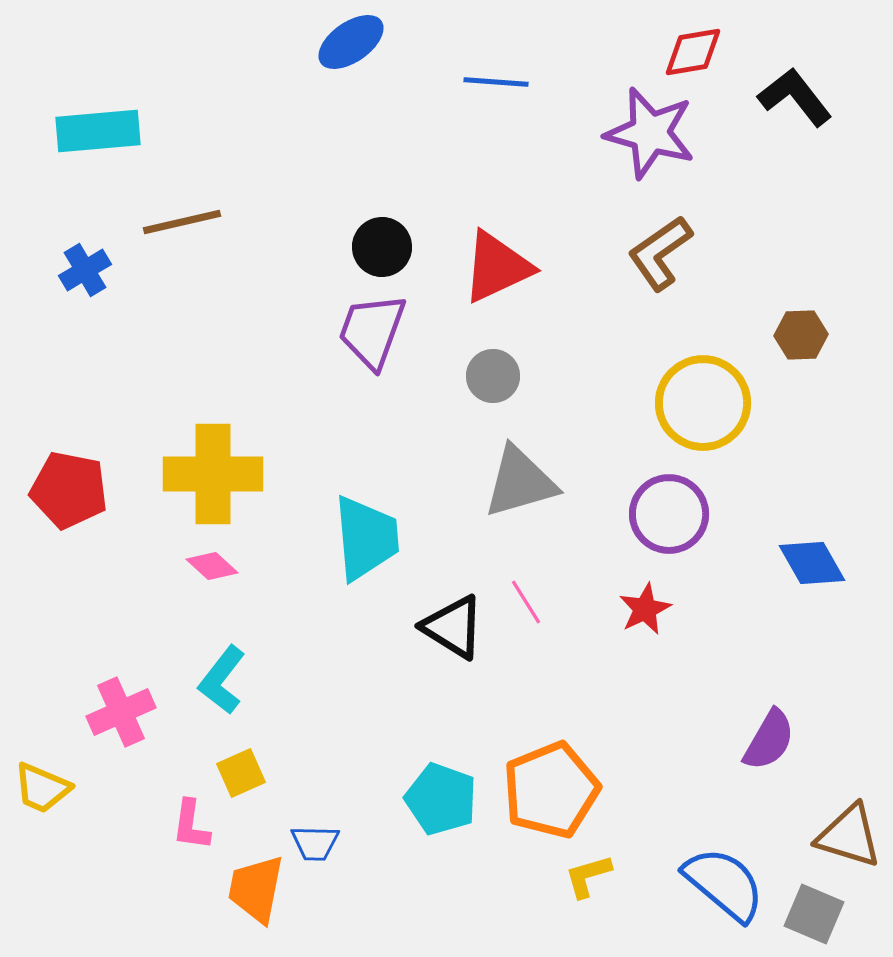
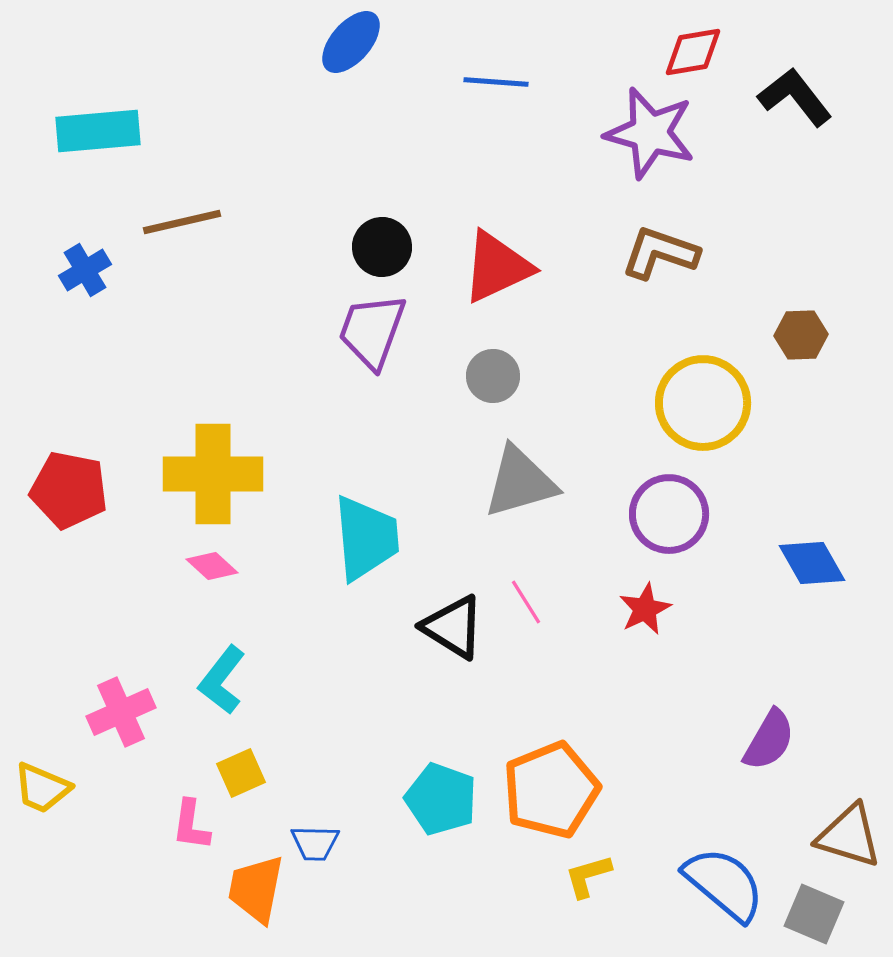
blue ellipse: rotated 14 degrees counterclockwise
brown L-shape: rotated 54 degrees clockwise
